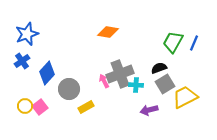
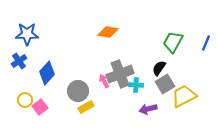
blue star: rotated 20 degrees clockwise
blue line: moved 12 px right
blue cross: moved 3 px left
black semicircle: rotated 35 degrees counterclockwise
gray circle: moved 9 px right, 2 px down
yellow trapezoid: moved 1 px left, 1 px up
yellow circle: moved 6 px up
purple arrow: moved 1 px left, 1 px up
